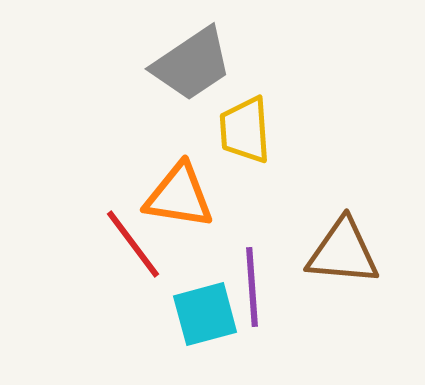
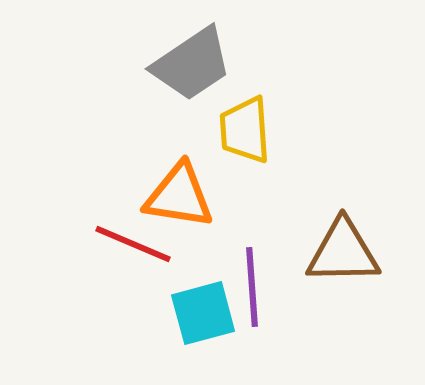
red line: rotated 30 degrees counterclockwise
brown triangle: rotated 6 degrees counterclockwise
cyan square: moved 2 px left, 1 px up
